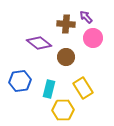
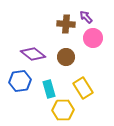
purple diamond: moved 6 px left, 11 px down
cyan rectangle: rotated 30 degrees counterclockwise
